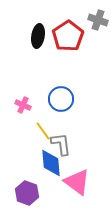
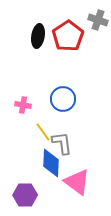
blue circle: moved 2 px right
pink cross: rotated 14 degrees counterclockwise
yellow line: moved 1 px down
gray L-shape: moved 1 px right, 1 px up
blue diamond: rotated 8 degrees clockwise
purple hexagon: moved 2 px left, 2 px down; rotated 20 degrees counterclockwise
